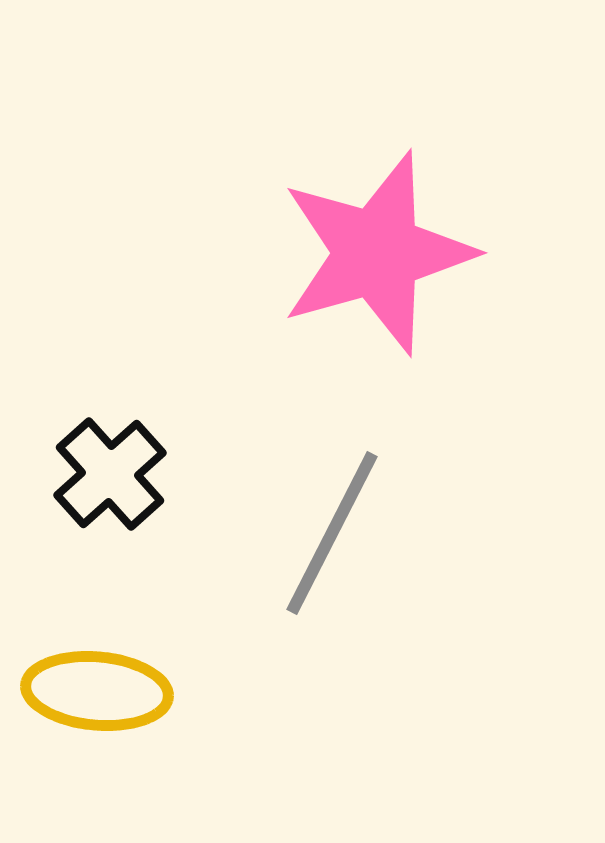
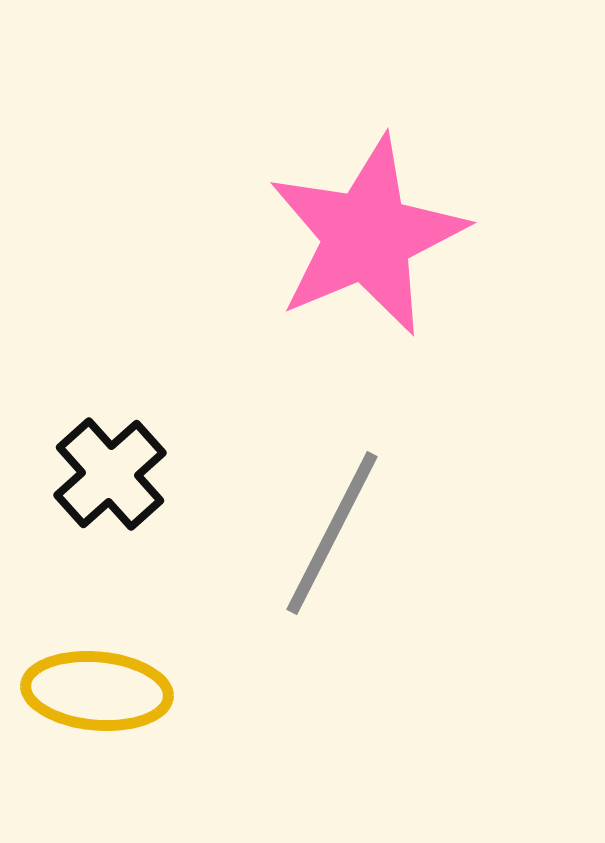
pink star: moved 10 px left, 17 px up; rotated 7 degrees counterclockwise
